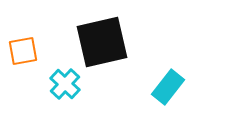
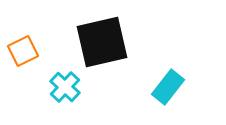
orange square: rotated 16 degrees counterclockwise
cyan cross: moved 3 px down
